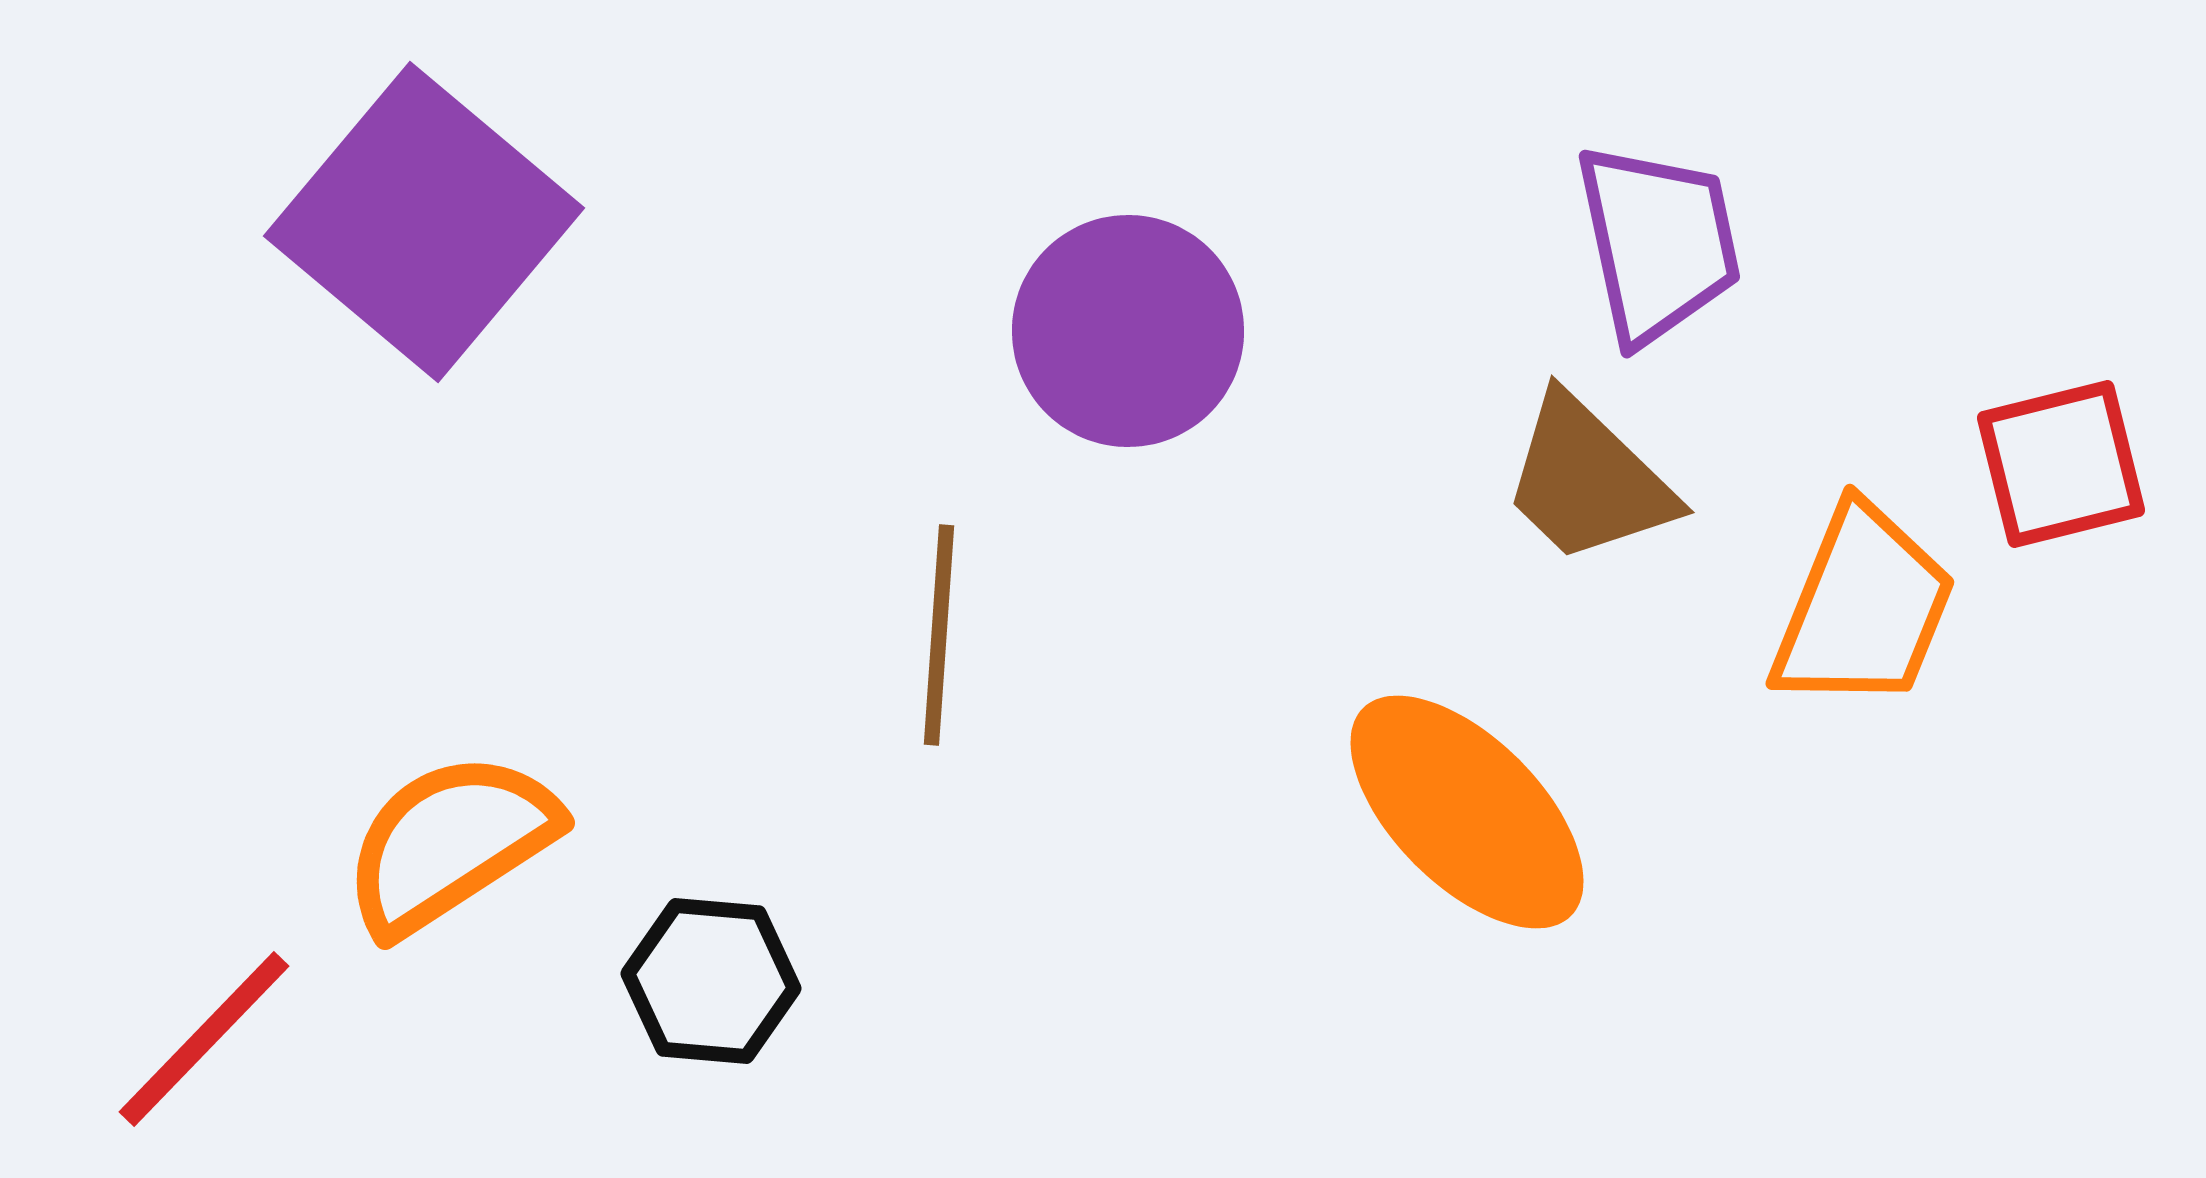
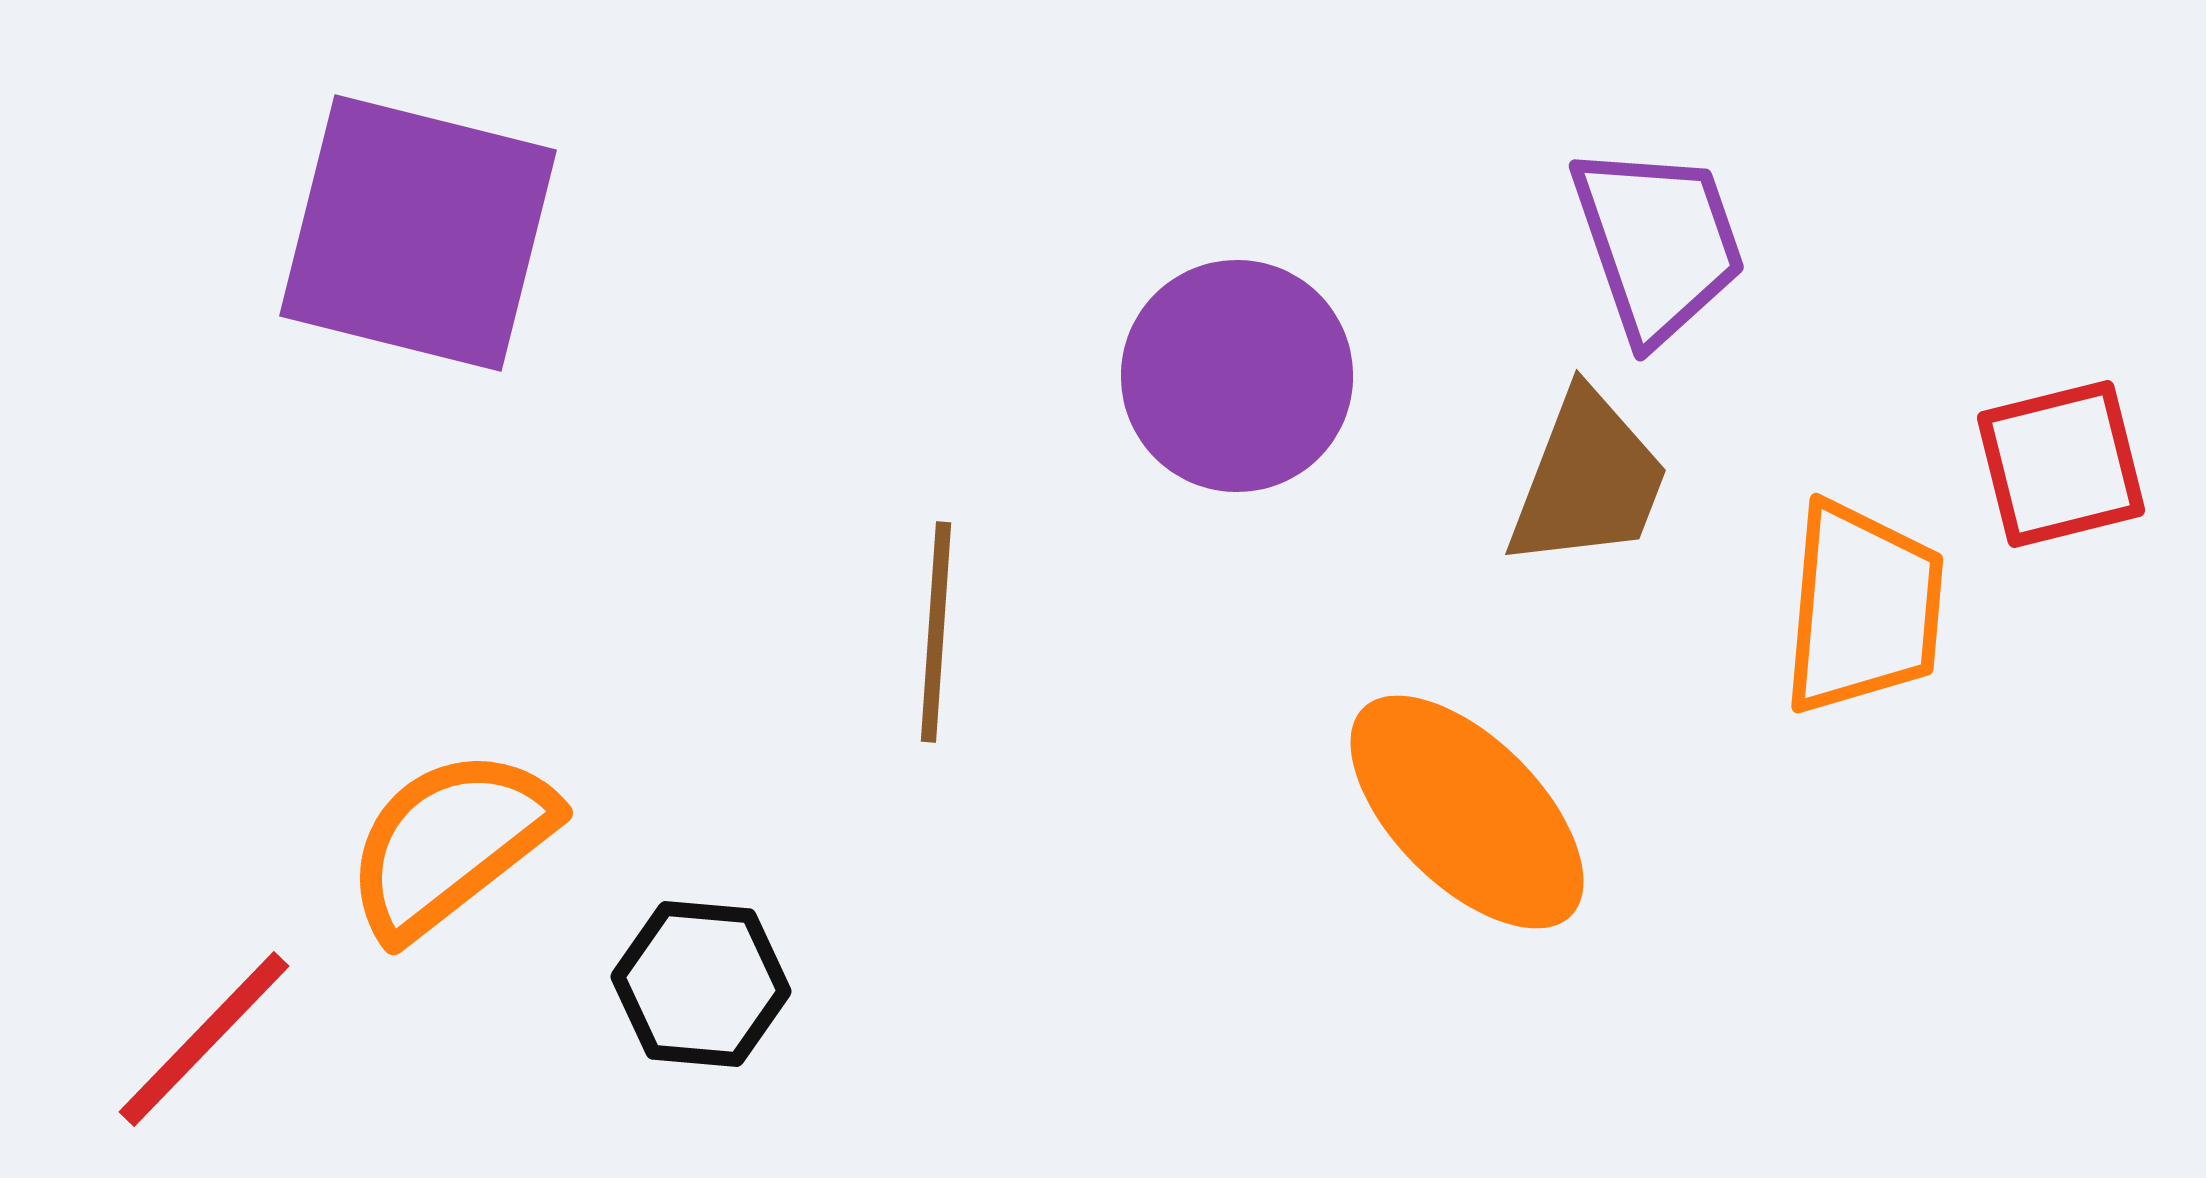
purple square: moved 6 px left, 11 px down; rotated 26 degrees counterclockwise
purple trapezoid: rotated 7 degrees counterclockwise
purple circle: moved 109 px right, 45 px down
brown trapezoid: rotated 113 degrees counterclockwise
orange trapezoid: rotated 17 degrees counterclockwise
brown line: moved 3 px left, 3 px up
orange semicircle: rotated 5 degrees counterclockwise
black hexagon: moved 10 px left, 3 px down
